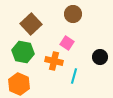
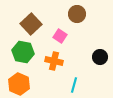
brown circle: moved 4 px right
pink square: moved 7 px left, 7 px up
cyan line: moved 9 px down
